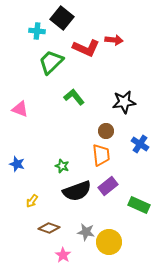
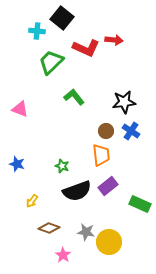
blue cross: moved 9 px left, 13 px up
green rectangle: moved 1 px right, 1 px up
